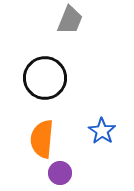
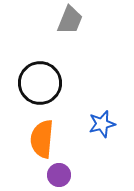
black circle: moved 5 px left, 5 px down
blue star: moved 7 px up; rotated 24 degrees clockwise
purple circle: moved 1 px left, 2 px down
